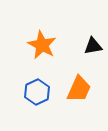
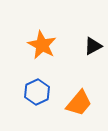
black triangle: rotated 18 degrees counterclockwise
orange trapezoid: moved 14 px down; rotated 16 degrees clockwise
